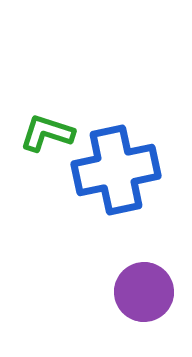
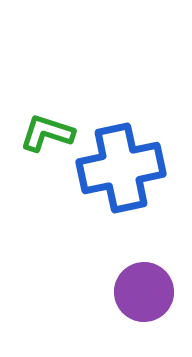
blue cross: moved 5 px right, 2 px up
